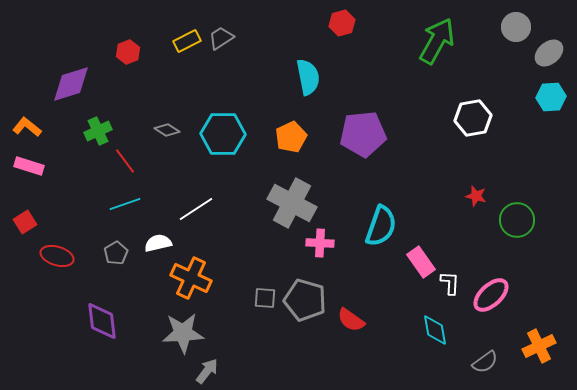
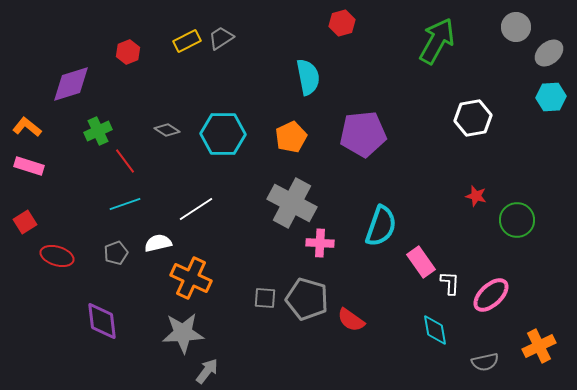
gray pentagon at (116, 253): rotated 10 degrees clockwise
gray pentagon at (305, 300): moved 2 px right, 1 px up
gray semicircle at (485, 362): rotated 24 degrees clockwise
